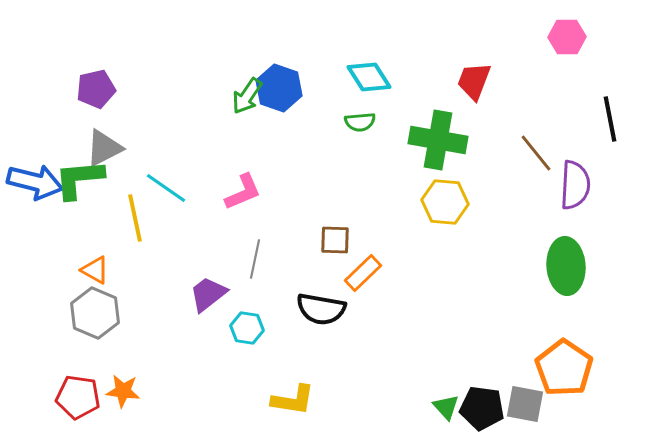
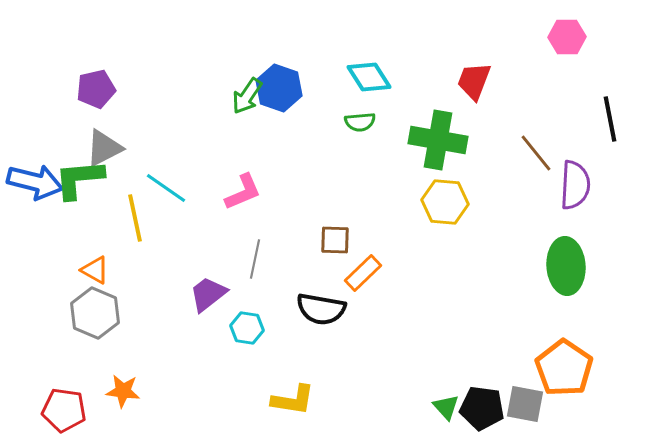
red pentagon: moved 14 px left, 13 px down
